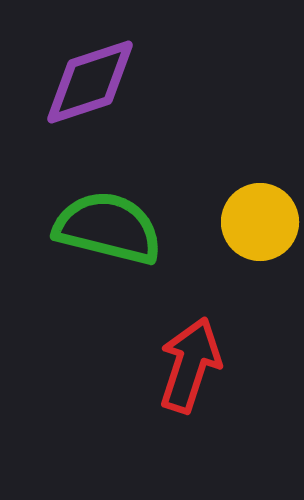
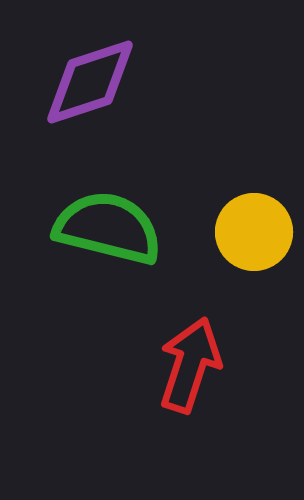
yellow circle: moved 6 px left, 10 px down
